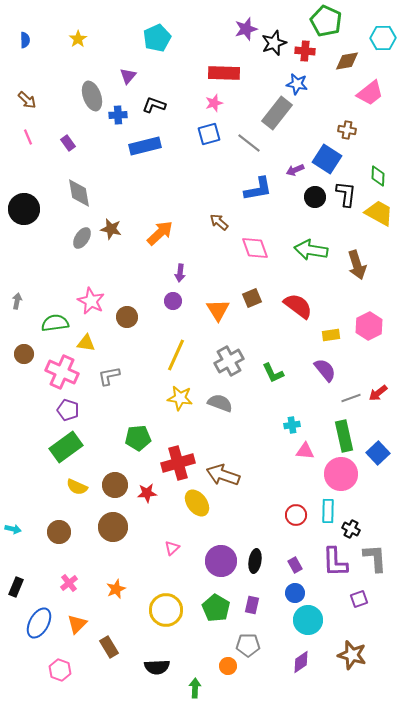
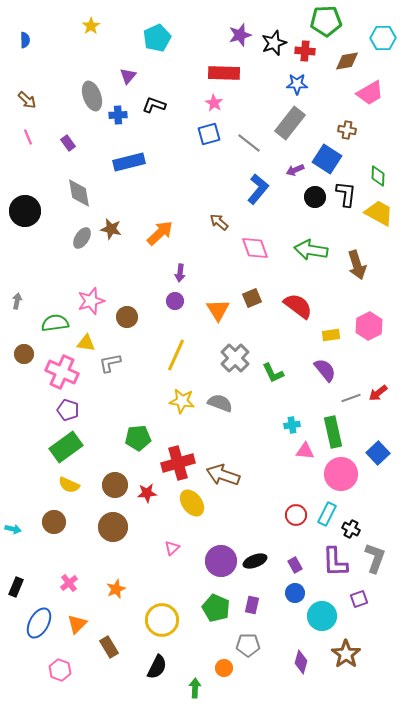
green pentagon at (326, 21): rotated 28 degrees counterclockwise
purple star at (246, 29): moved 6 px left, 6 px down
yellow star at (78, 39): moved 13 px right, 13 px up
blue star at (297, 84): rotated 10 degrees counterclockwise
pink trapezoid at (370, 93): rotated 8 degrees clockwise
pink star at (214, 103): rotated 24 degrees counterclockwise
gray rectangle at (277, 113): moved 13 px right, 10 px down
blue rectangle at (145, 146): moved 16 px left, 16 px down
blue L-shape at (258, 189): rotated 40 degrees counterclockwise
black circle at (24, 209): moved 1 px right, 2 px down
pink star at (91, 301): rotated 28 degrees clockwise
purple circle at (173, 301): moved 2 px right
gray cross at (229, 361): moved 6 px right, 3 px up; rotated 16 degrees counterclockwise
gray L-shape at (109, 376): moved 1 px right, 13 px up
yellow star at (180, 398): moved 2 px right, 3 px down
green rectangle at (344, 436): moved 11 px left, 4 px up
yellow semicircle at (77, 487): moved 8 px left, 2 px up
yellow ellipse at (197, 503): moved 5 px left
cyan rectangle at (328, 511): moved 1 px left, 3 px down; rotated 25 degrees clockwise
brown circle at (59, 532): moved 5 px left, 10 px up
gray L-shape at (375, 558): rotated 24 degrees clockwise
black ellipse at (255, 561): rotated 60 degrees clockwise
green pentagon at (216, 608): rotated 8 degrees counterclockwise
yellow circle at (166, 610): moved 4 px left, 10 px down
cyan circle at (308, 620): moved 14 px right, 4 px up
brown star at (352, 655): moved 6 px left, 1 px up; rotated 20 degrees clockwise
purple diamond at (301, 662): rotated 40 degrees counterclockwise
orange circle at (228, 666): moved 4 px left, 2 px down
black semicircle at (157, 667): rotated 60 degrees counterclockwise
